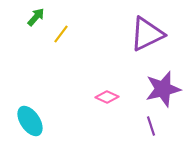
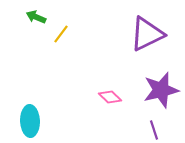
green arrow: rotated 108 degrees counterclockwise
purple star: moved 2 px left, 1 px down
pink diamond: moved 3 px right; rotated 20 degrees clockwise
cyan ellipse: rotated 32 degrees clockwise
purple line: moved 3 px right, 4 px down
